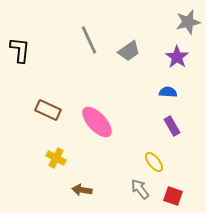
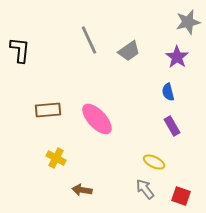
blue semicircle: rotated 108 degrees counterclockwise
brown rectangle: rotated 30 degrees counterclockwise
pink ellipse: moved 3 px up
yellow ellipse: rotated 25 degrees counterclockwise
gray arrow: moved 5 px right
red square: moved 8 px right
